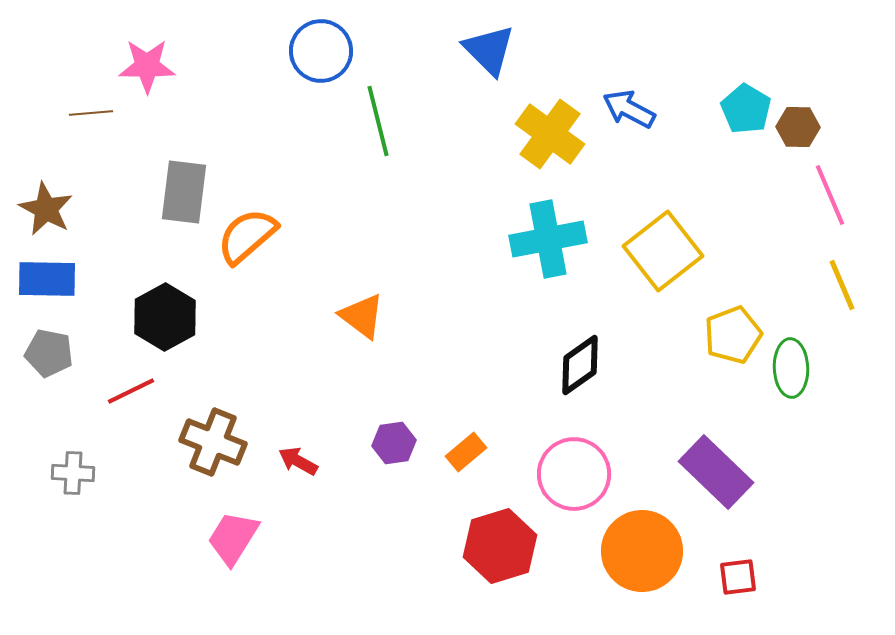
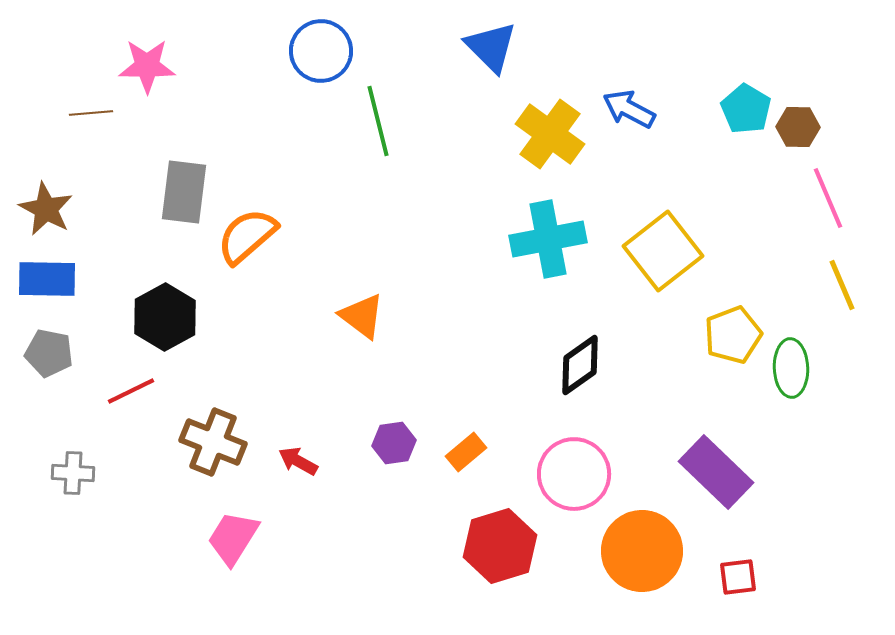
blue triangle: moved 2 px right, 3 px up
pink line: moved 2 px left, 3 px down
